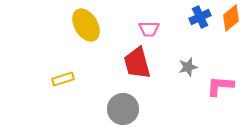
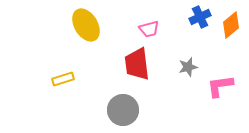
orange diamond: moved 7 px down
pink trapezoid: rotated 15 degrees counterclockwise
red trapezoid: moved 1 px down; rotated 8 degrees clockwise
pink L-shape: rotated 12 degrees counterclockwise
gray circle: moved 1 px down
